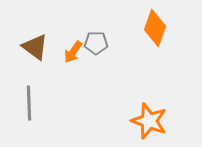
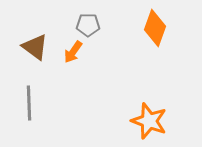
gray pentagon: moved 8 px left, 18 px up
